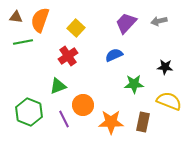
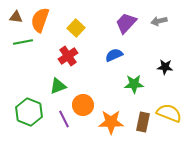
yellow semicircle: moved 12 px down
